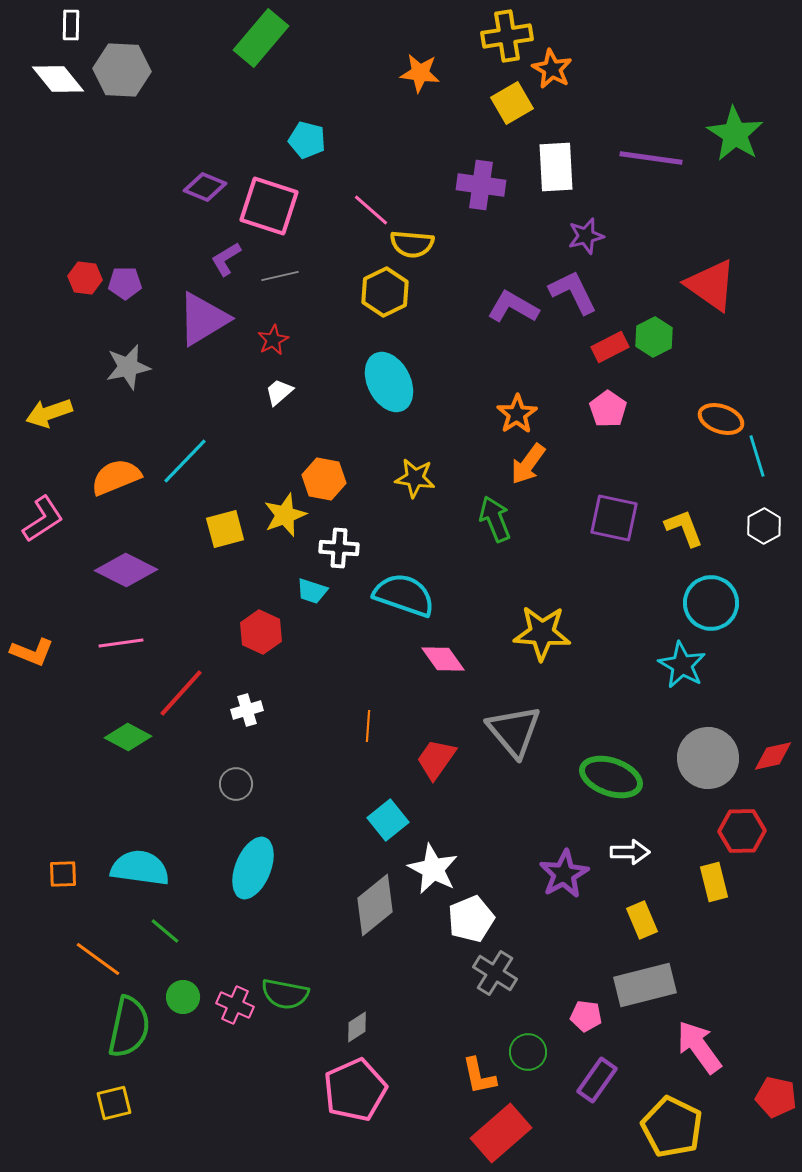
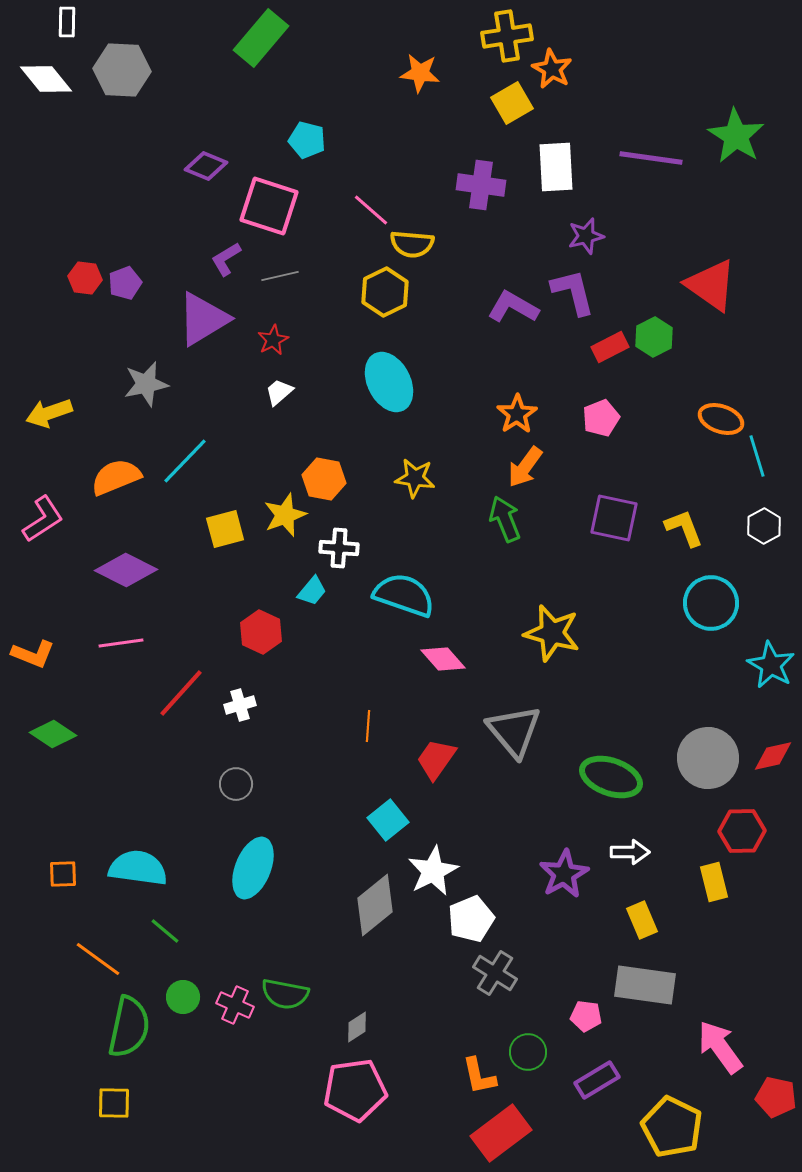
white rectangle at (71, 25): moved 4 px left, 3 px up
white diamond at (58, 79): moved 12 px left
green star at (735, 134): moved 1 px right, 2 px down
purple diamond at (205, 187): moved 1 px right, 21 px up
purple pentagon at (125, 283): rotated 20 degrees counterclockwise
purple L-shape at (573, 292): rotated 12 degrees clockwise
gray star at (128, 367): moved 18 px right, 17 px down
pink pentagon at (608, 409): moved 7 px left, 9 px down; rotated 15 degrees clockwise
orange arrow at (528, 464): moved 3 px left, 3 px down
green arrow at (495, 519): moved 10 px right
cyan trapezoid at (312, 591): rotated 68 degrees counterclockwise
yellow star at (542, 633): moved 10 px right; rotated 12 degrees clockwise
orange L-shape at (32, 652): moved 1 px right, 2 px down
pink diamond at (443, 659): rotated 6 degrees counterclockwise
cyan star at (682, 665): moved 89 px right
white cross at (247, 710): moved 7 px left, 5 px up
green diamond at (128, 737): moved 75 px left, 3 px up; rotated 6 degrees clockwise
cyan semicircle at (140, 868): moved 2 px left
white star at (433, 869): moved 2 px down; rotated 18 degrees clockwise
gray rectangle at (645, 985): rotated 22 degrees clockwise
pink arrow at (699, 1047): moved 21 px right
purple rectangle at (597, 1080): rotated 24 degrees clockwise
pink pentagon at (355, 1090): rotated 16 degrees clockwise
yellow square at (114, 1103): rotated 15 degrees clockwise
red rectangle at (501, 1133): rotated 4 degrees clockwise
